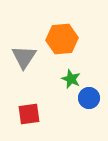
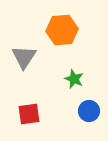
orange hexagon: moved 9 px up
green star: moved 3 px right
blue circle: moved 13 px down
